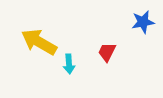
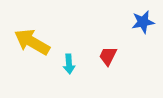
yellow arrow: moved 7 px left
red trapezoid: moved 1 px right, 4 px down
